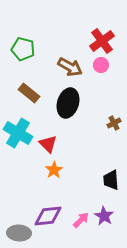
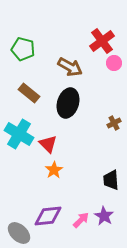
pink circle: moved 13 px right, 2 px up
cyan cross: moved 1 px right, 1 px down
gray ellipse: rotated 40 degrees clockwise
